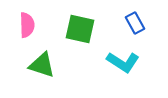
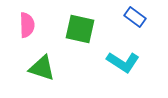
blue rectangle: moved 6 px up; rotated 25 degrees counterclockwise
green triangle: moved 3 px down
